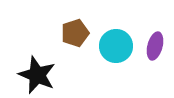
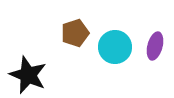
cyan circle: moved 1 px left, 1 px down
black star: moved 9 px left
